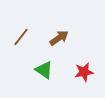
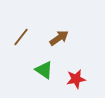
red star: moved 8 px left, 7 px down
